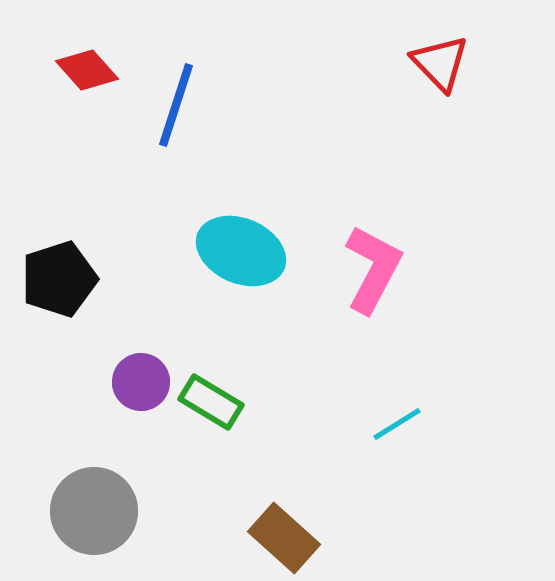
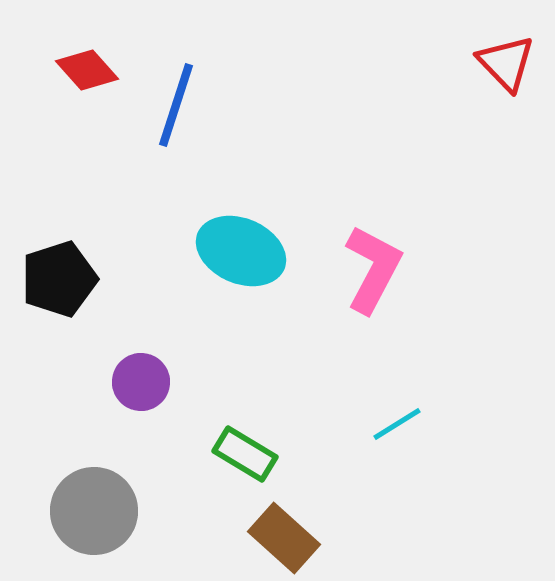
red triangle: moved 66 px right
green rectangle: moved 34 px right, 52 px down
